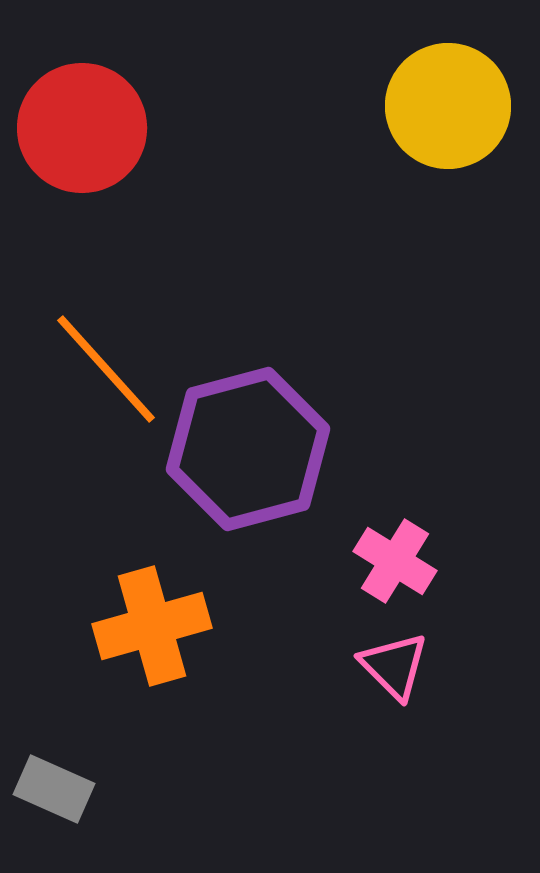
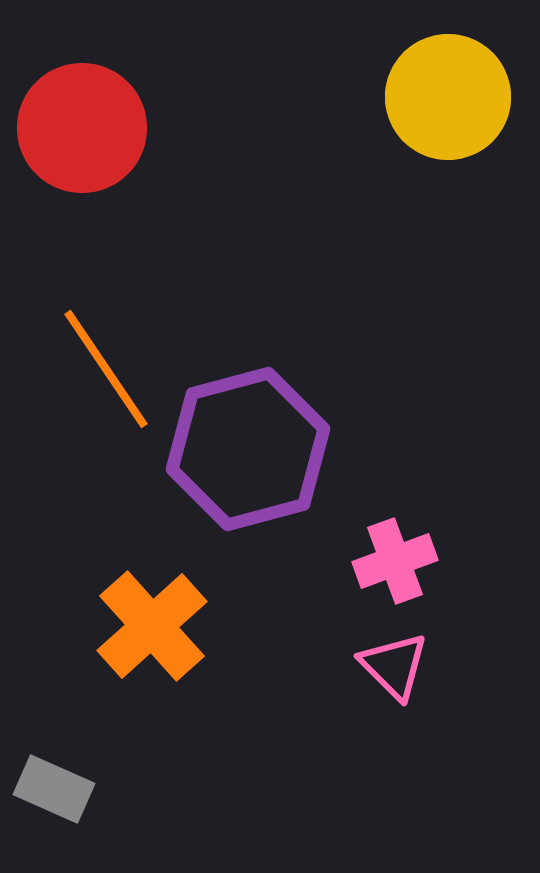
yellow circle: moved 9 px up
orange line: rotated 8 degrees clockwise
pink cross: rotated 38 degrees clockwise
orange cross: rotated 26 degrees counterclockwise
